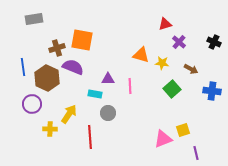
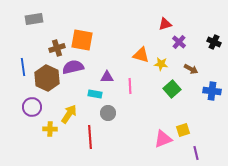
yellow star: moved 1 px left, 1 px down
purple semicircle: rotated 35 degrees counterclockwise
purple triangle: moved 1 px left, 2 px up
purple circle: moved 3 px down
